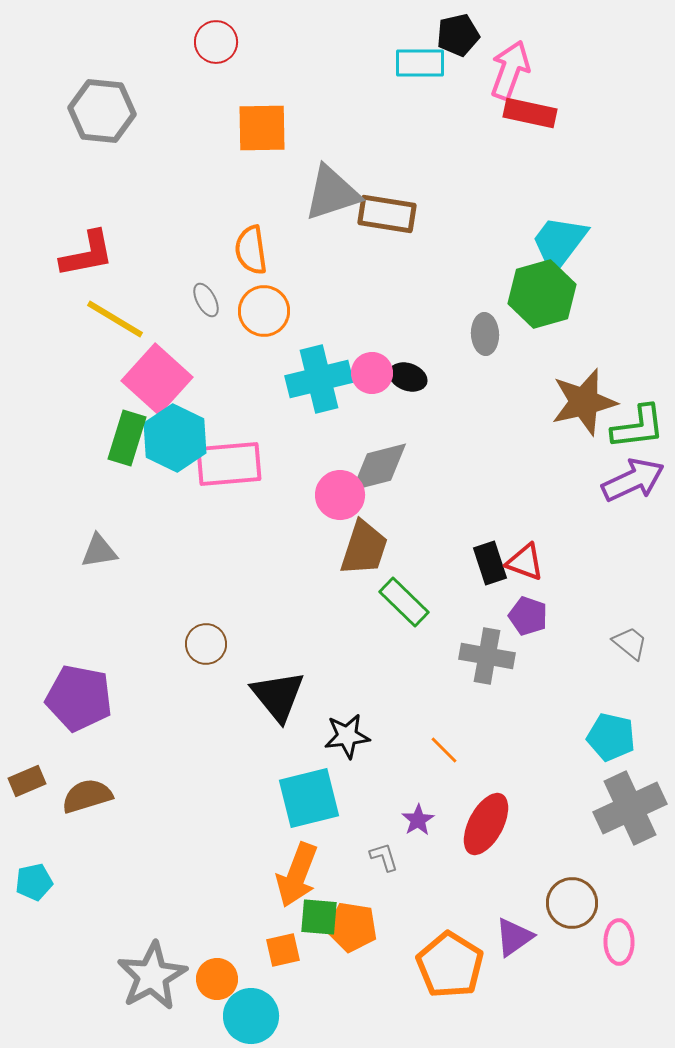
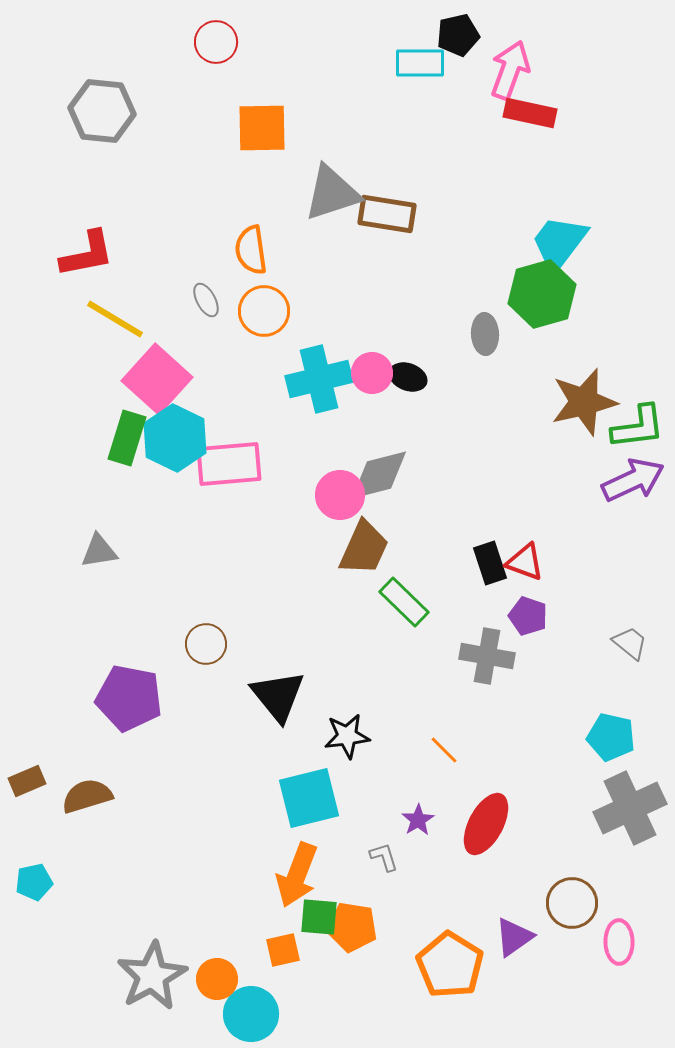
gray diamond at (379, 467): moved 8 px down
brown trapezoid at (364, 548): rotated 6 degrees clockwise
purple pentagon at (79, 698): moved 50 px right
cyan circle at (251, 1016): moved 2 px up
